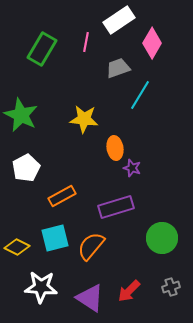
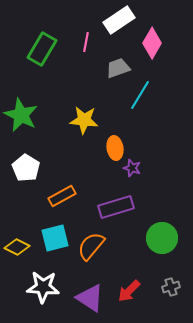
yellow star: moved 1 px down
white pentagon: rotated 12 degrees counterclockwise
white star: moved 2 px right
